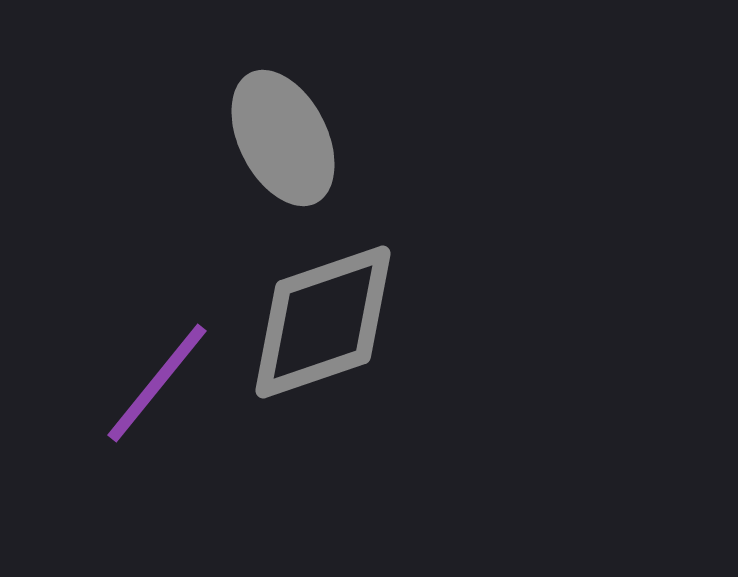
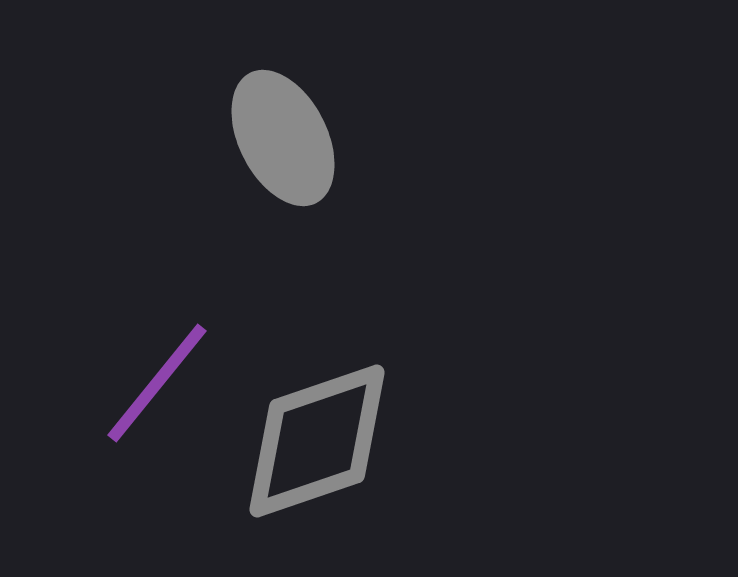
gray diamond: moved 6 px left, 119 px down
